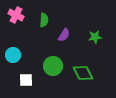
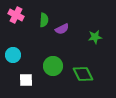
purple semicircle: moved 2 px left, 6 px up; rotated 32 degrees clockwise
green diamond: moved 1 px down
